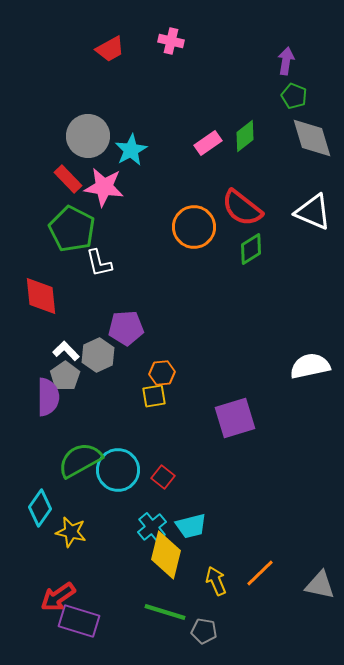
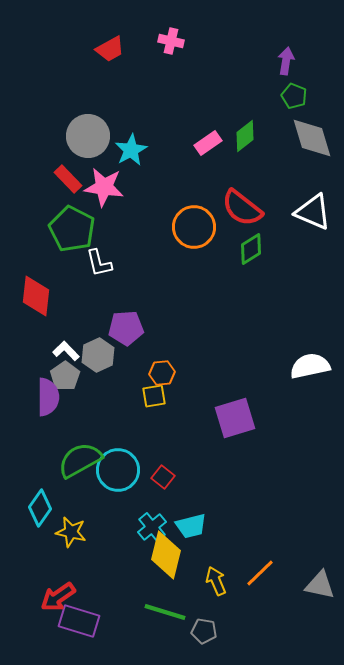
red diamond at (41, 296): moved 5 px left; rotated 12 degrees clockwise
